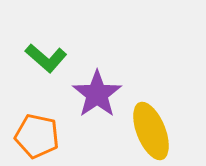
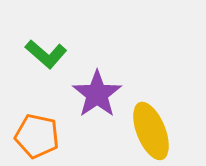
green L-shape: moved 4 px up
